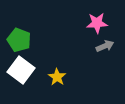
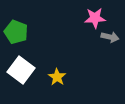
pink star: moved 2 px left, 5 px up
green pentagon: moved 3 px left, 8 px up
gray arrow: moved 5 px right, 9 px up; rotated 36 degrees clockwise
